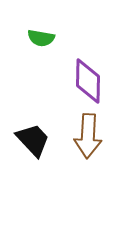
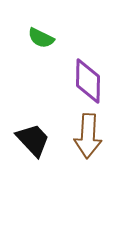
green semicircle: rotated 16 degrees clockwise
